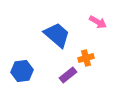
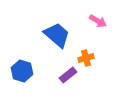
pink arrow: moved 1 px up
blue hexagon: rotated 25 degrees clockwise
